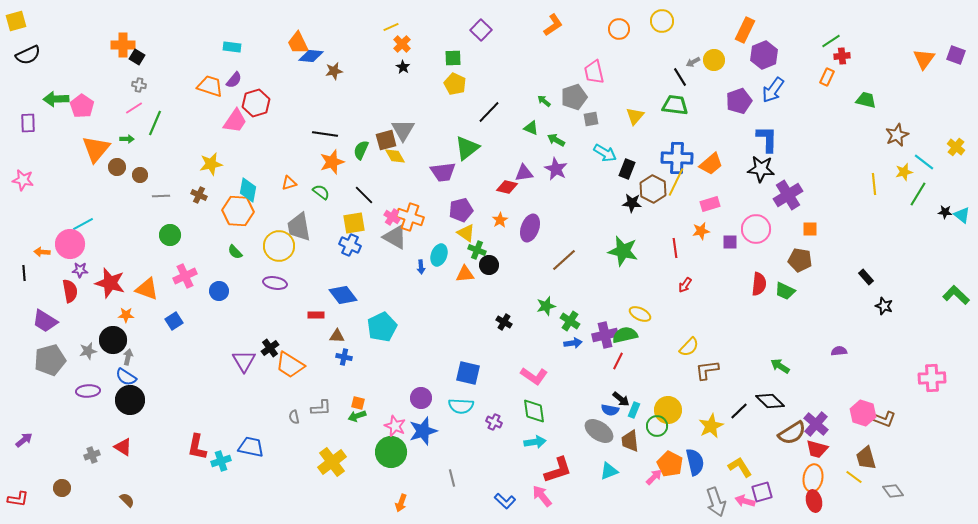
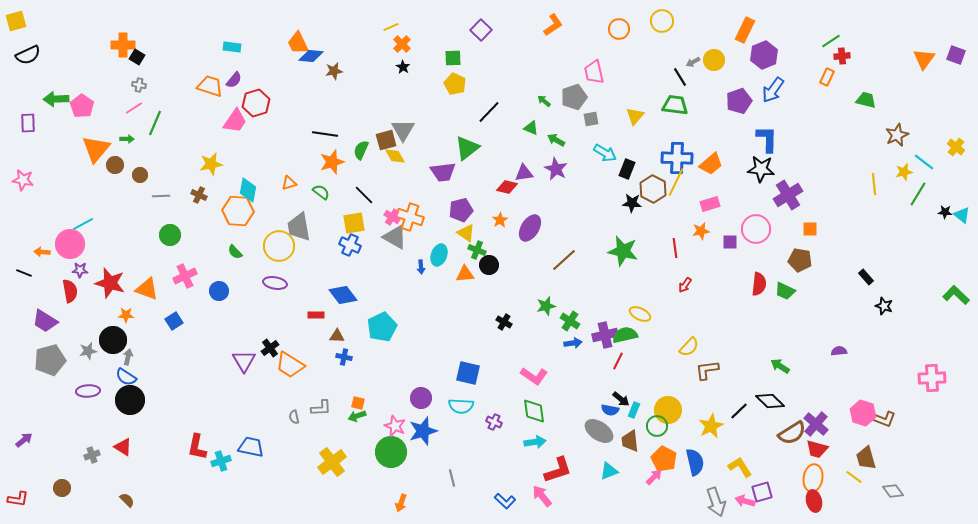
brown circle at (117, 167): moved 2 px left, 2 px up
purple ellipse at (530, 228): rotated 12 degrees clockwise
black line at (24, 273): rotated 63 degrees counterclockwise
orange pentagon at (670, 464): moved 6 px left, 5 px up
